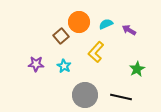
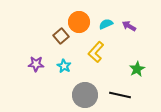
purple arrow: moved 4 px up
black line: moved 1 px left, 2 px up
